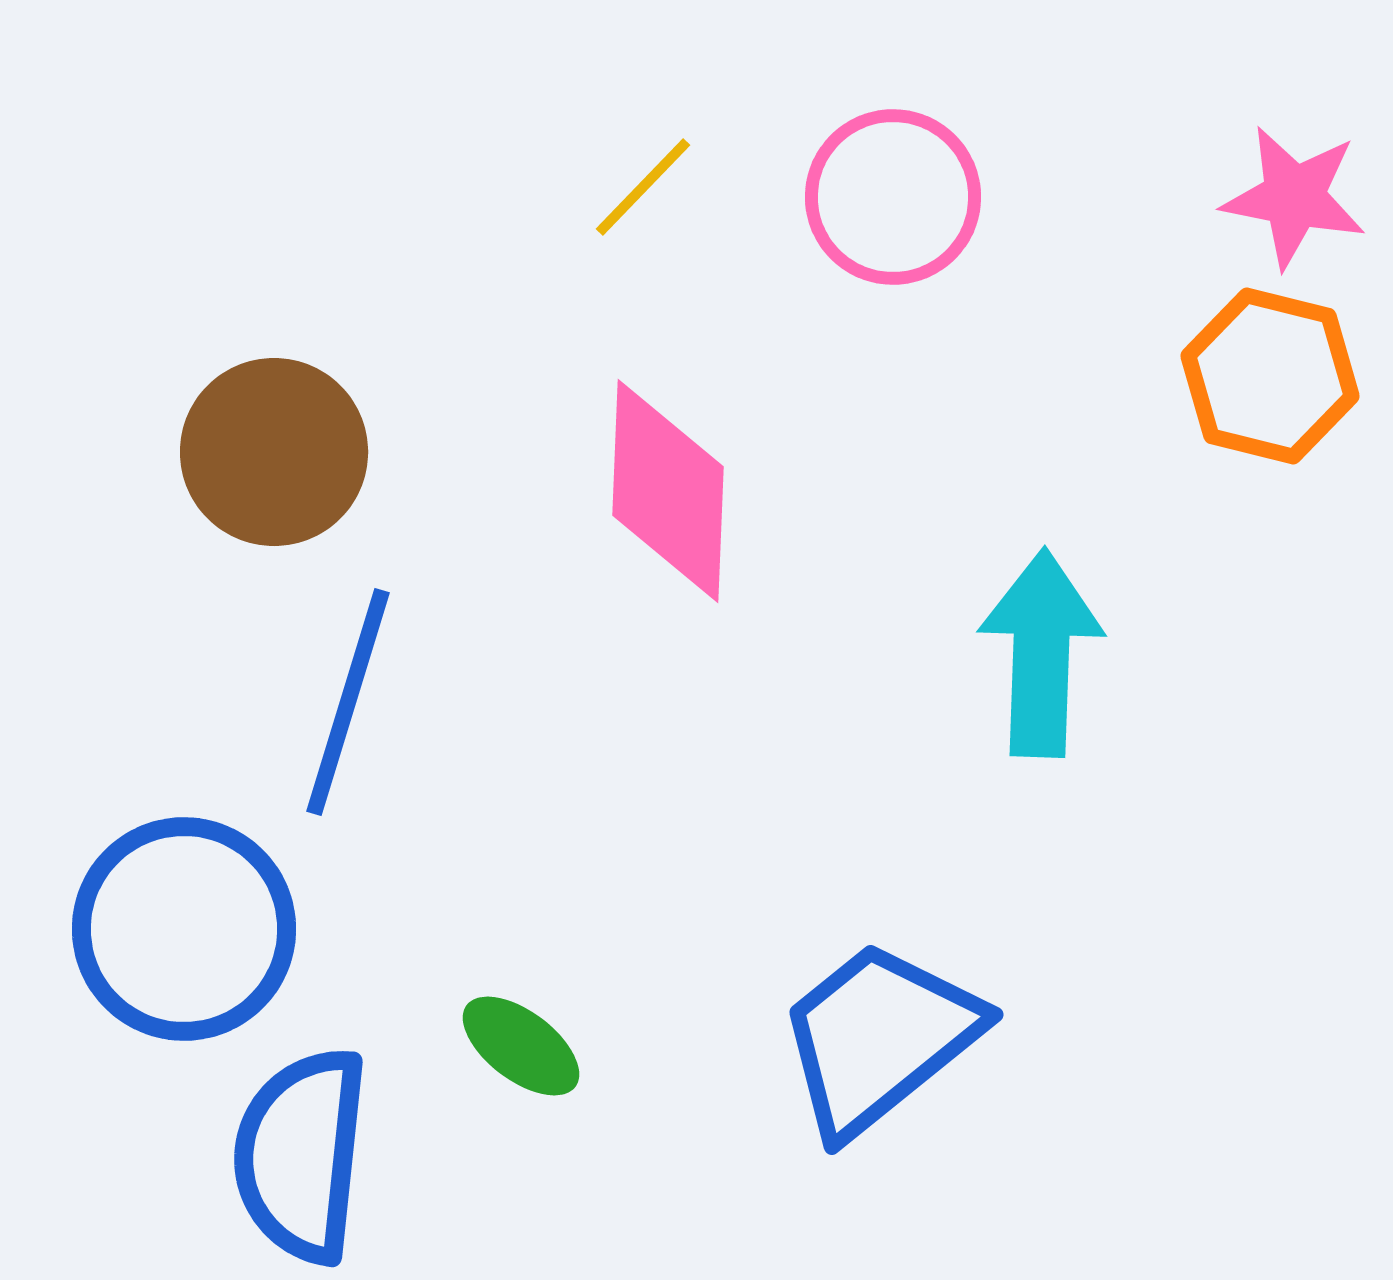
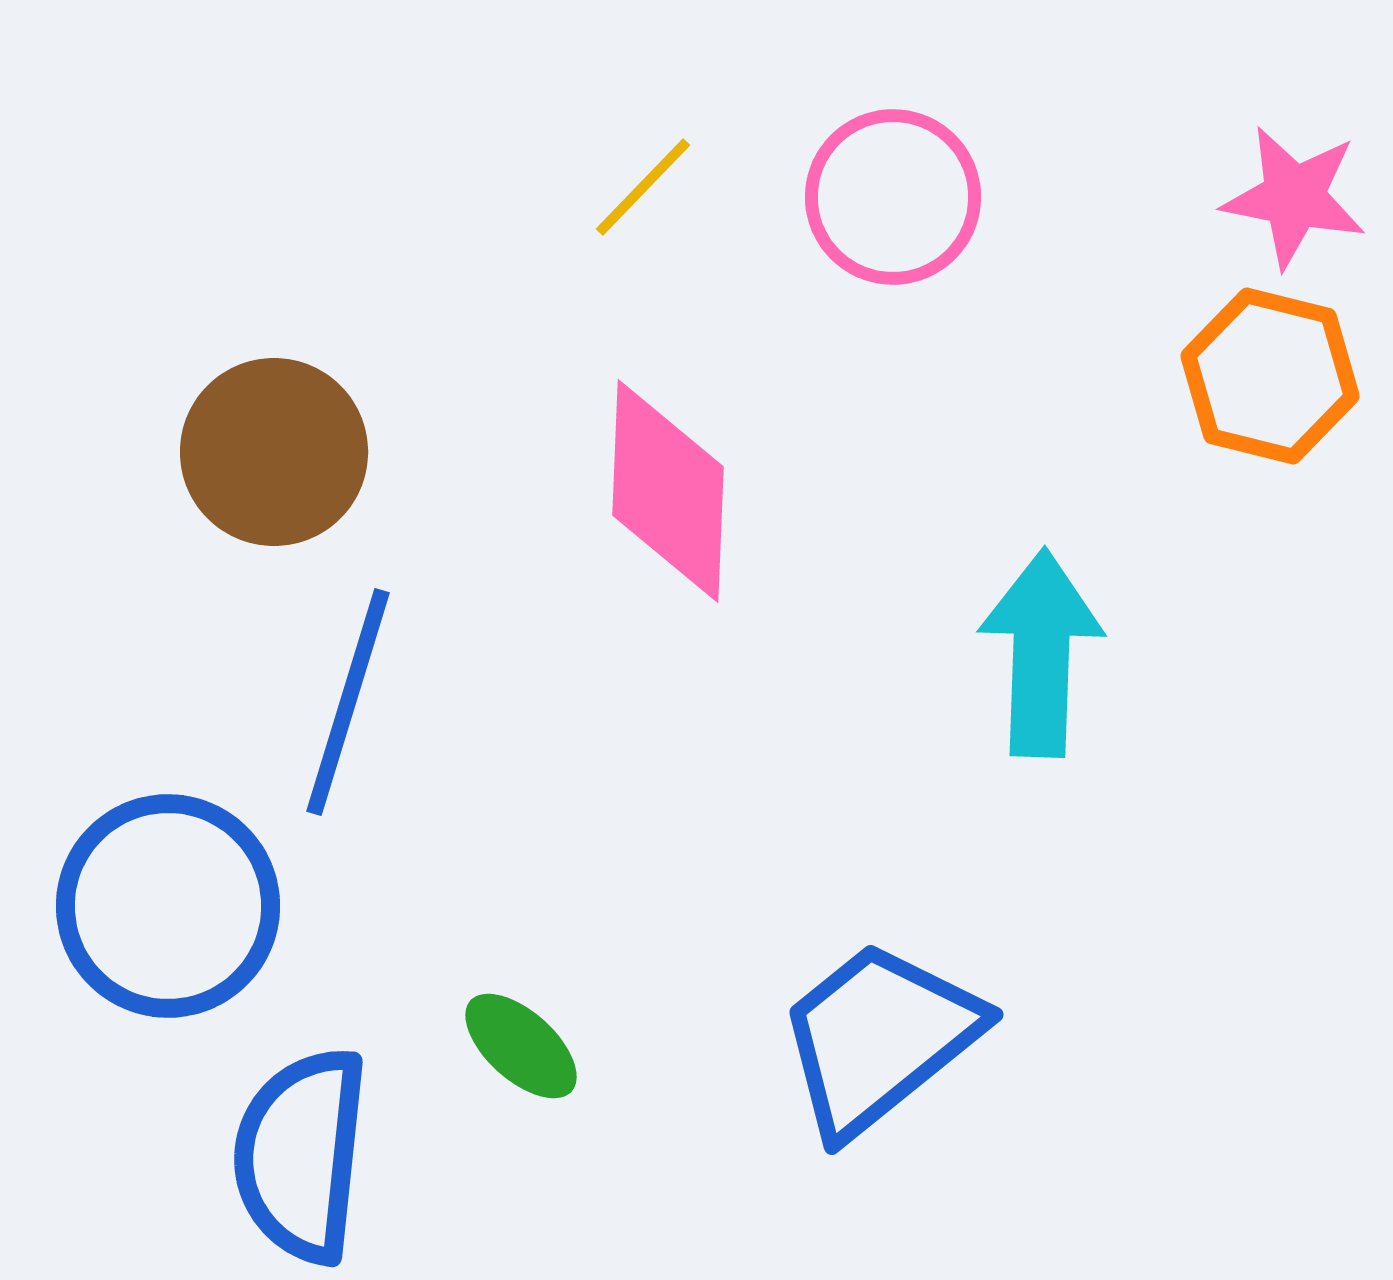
blue circle: moved 16 px left, 23 px up
green ellipse: rotated 5 degrees clockwise
